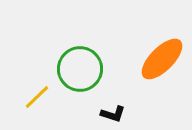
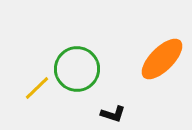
green circle: moved 3 px left
yellow line: moved 9 px up
